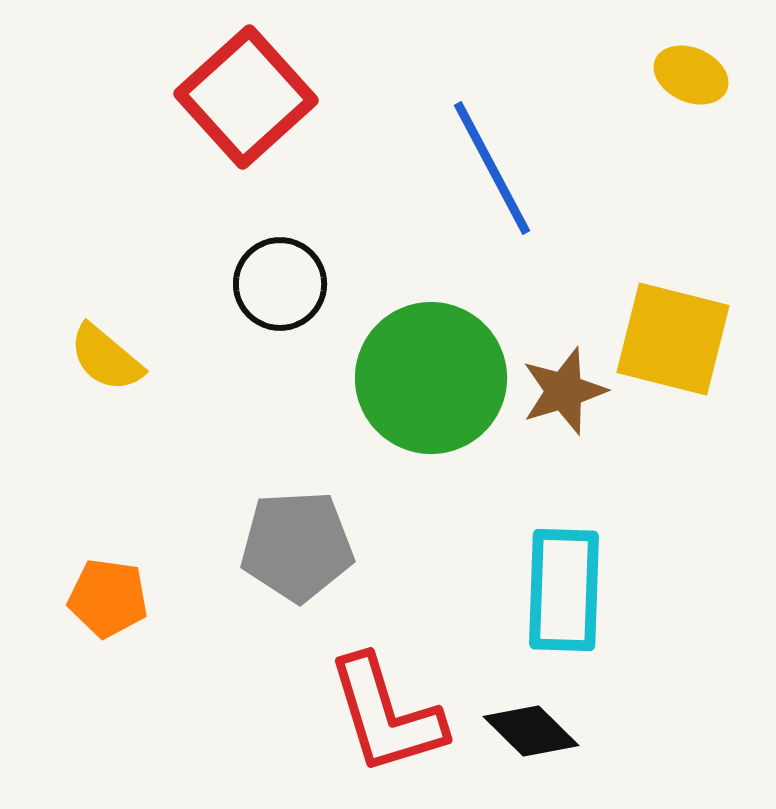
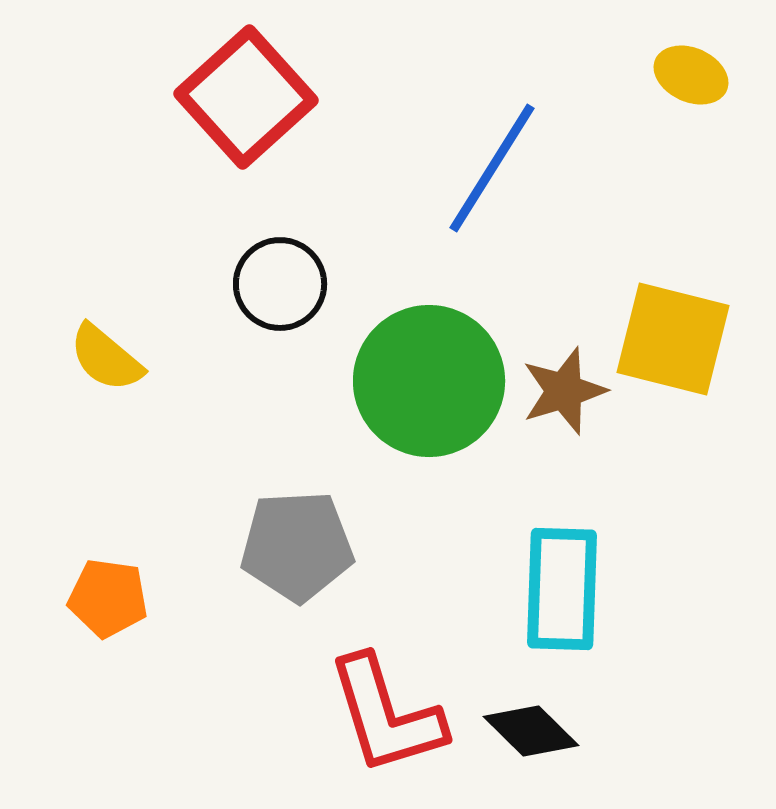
blue line: rotated 60 degrees clockwise
green circle: moved 2 px left, 3 px down
cyan rectangle: moved 2 px left, 1 px up
